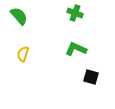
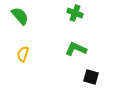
green semicircle: moved 1 px right
